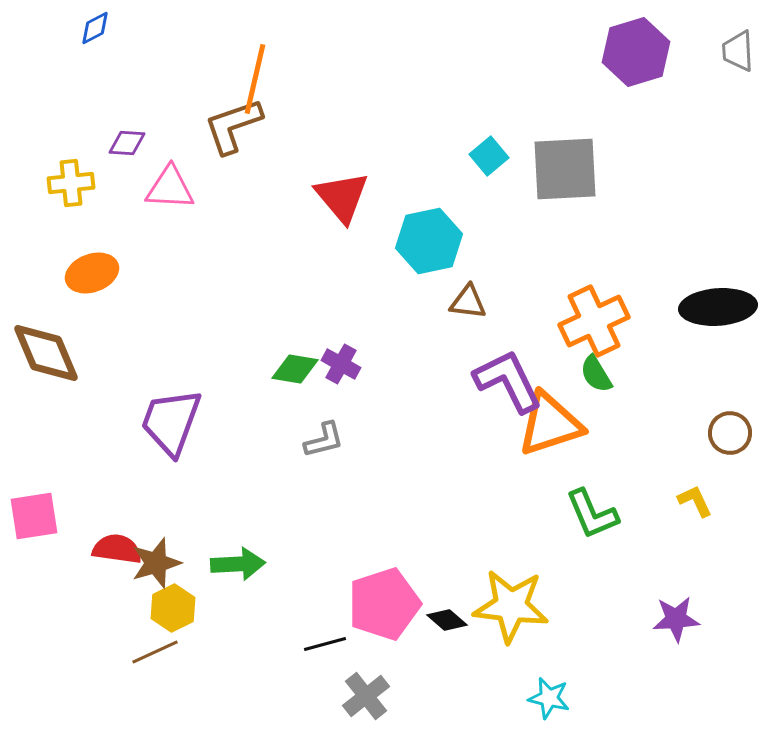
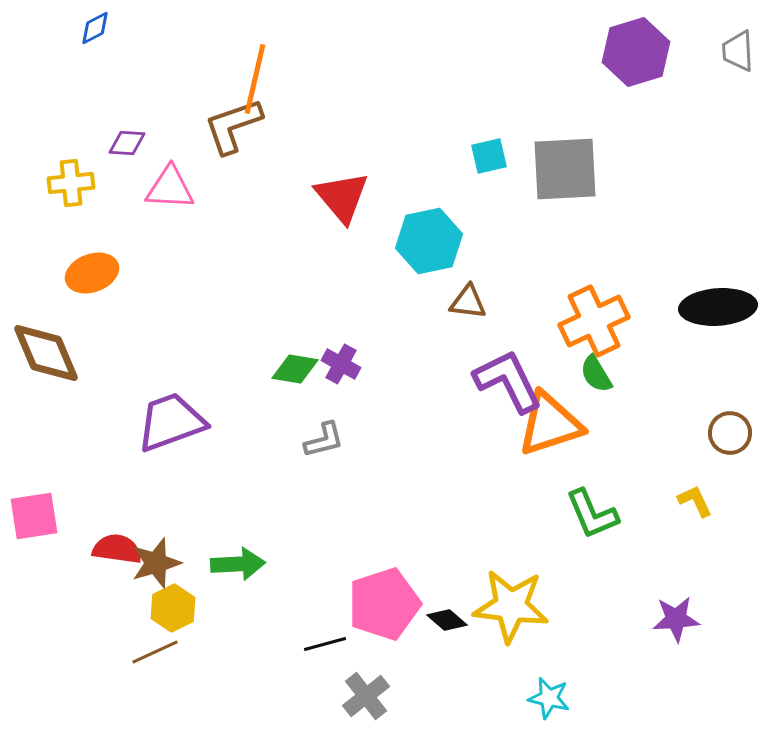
cyan square: rotated 27 degrees clockwise
purple trapezoid: rotated 50 degrees clockwise
